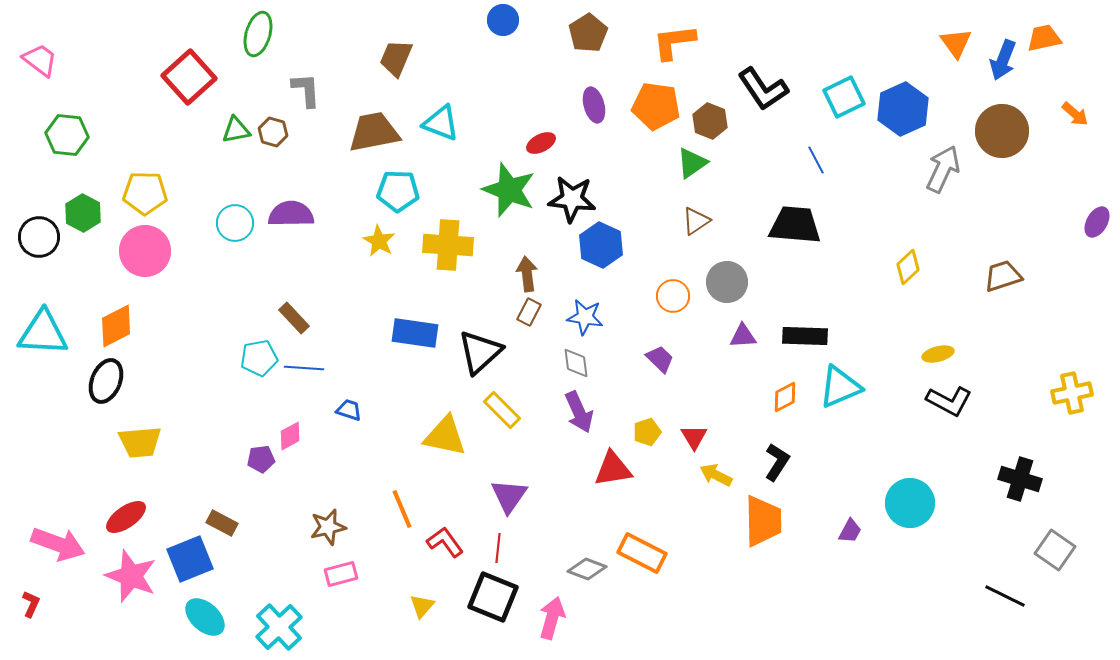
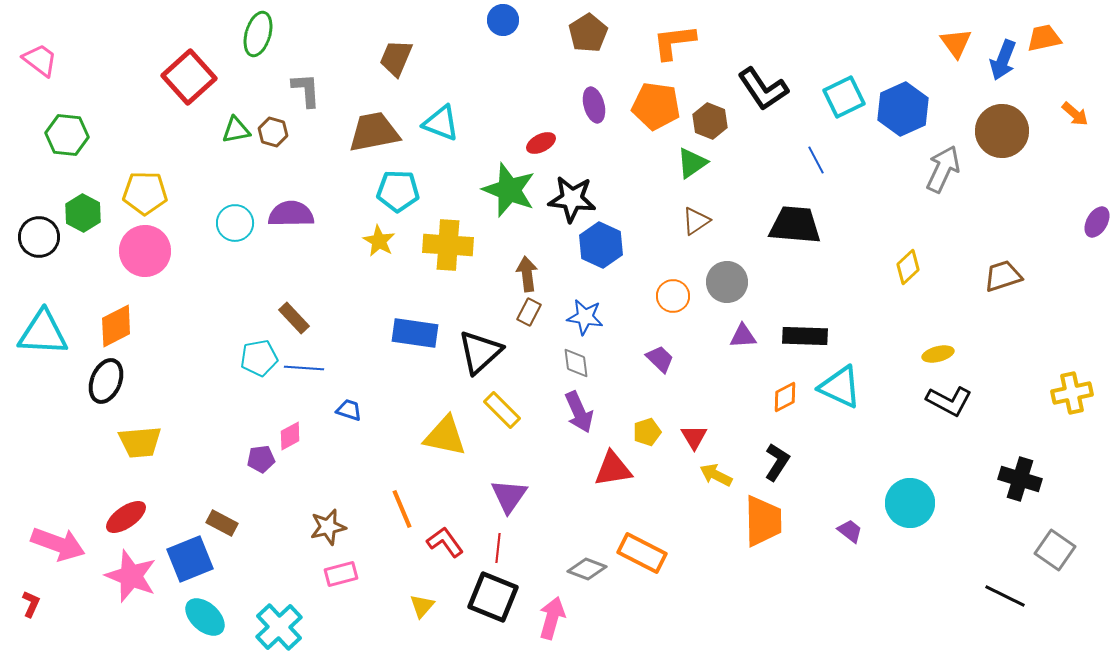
cyan triangle at (840, 387): rotated 48 degrees clockwise
purple trapezoid at (850, 531): rotated 80 degrees counterclockwise
